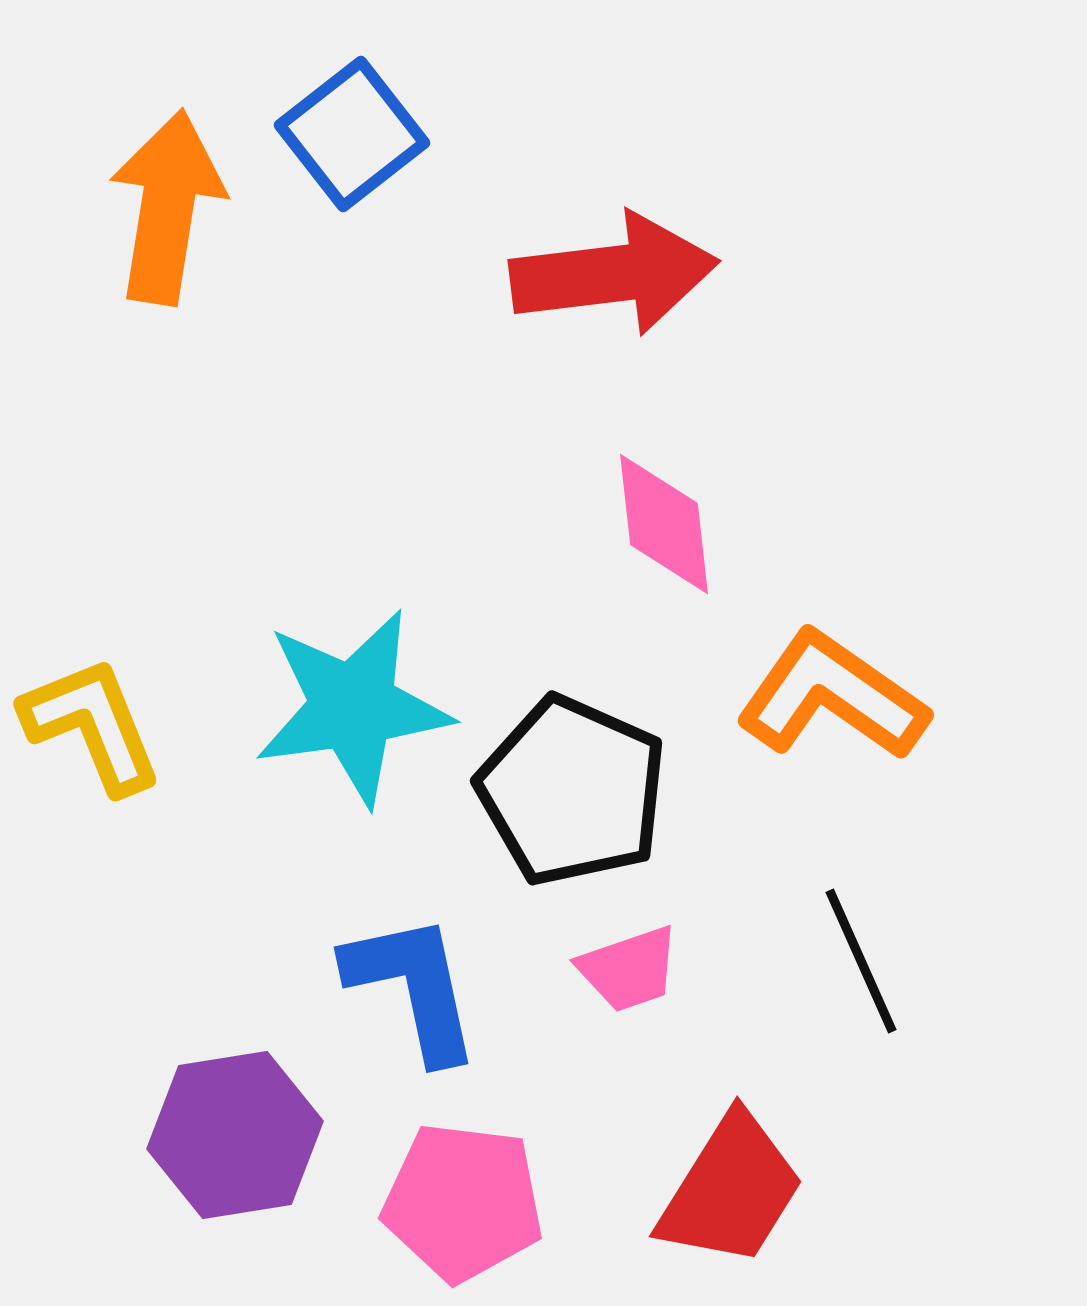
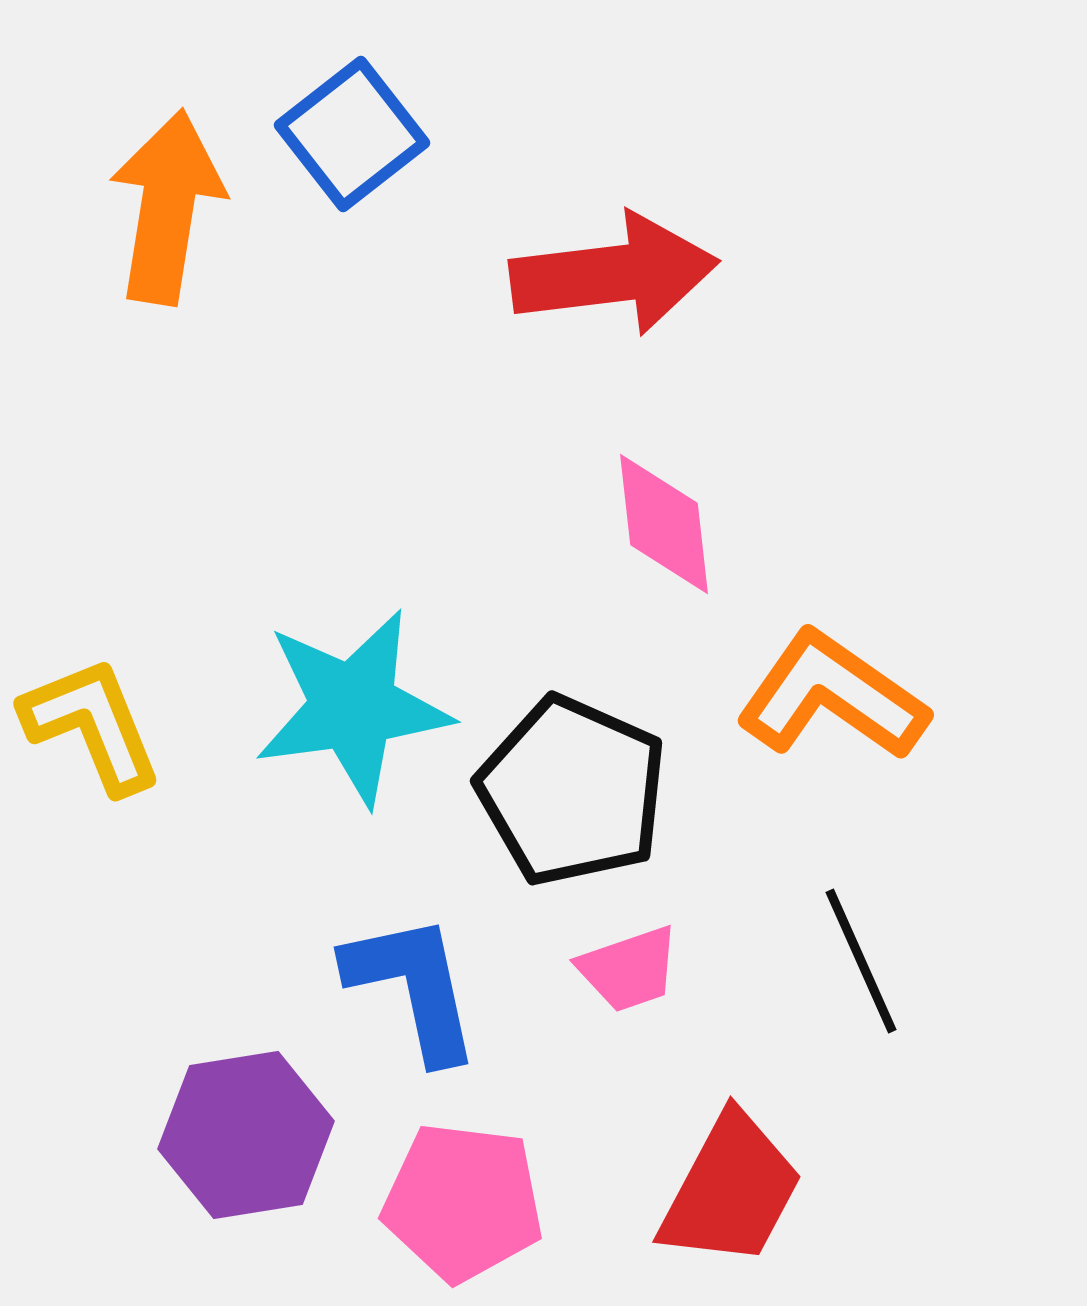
purple hexagon: moved 11 px right
red trapezoid: rotated 4 degrees counterclockwise
